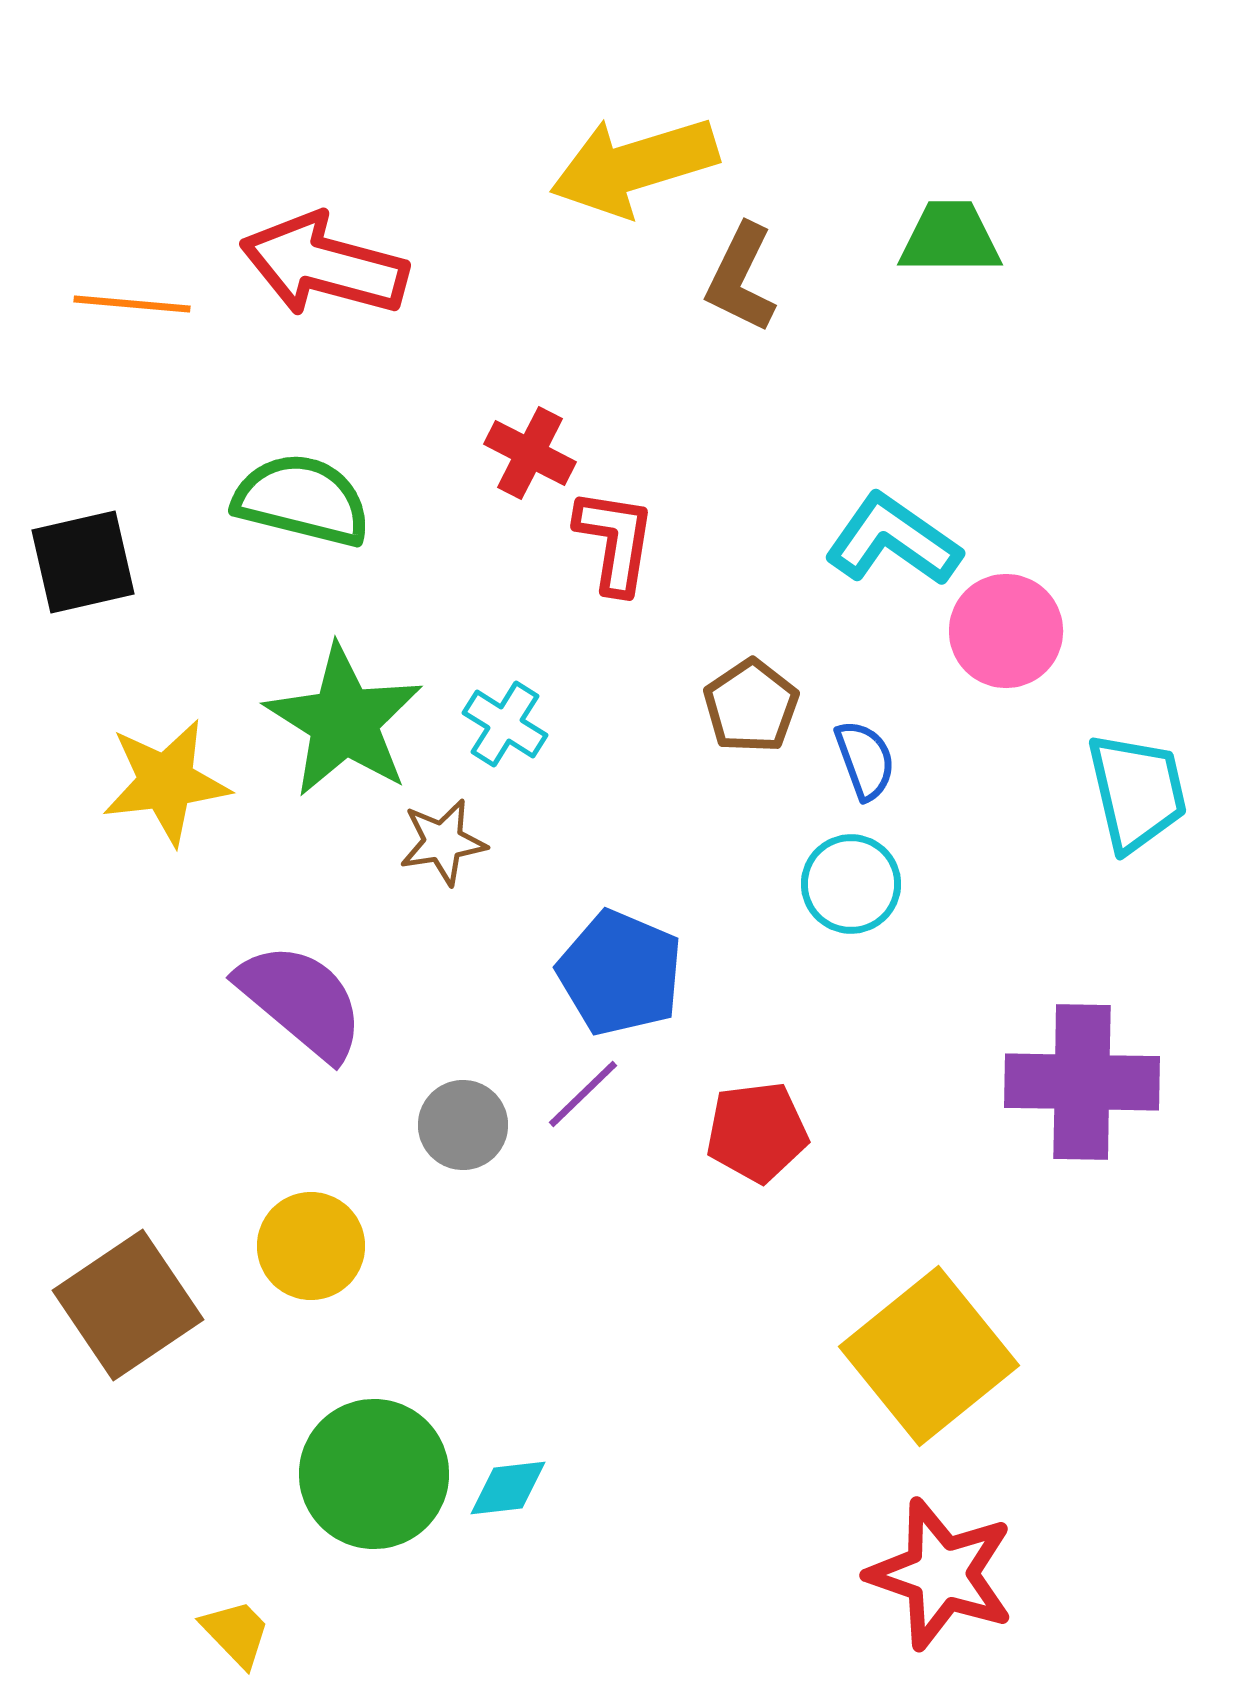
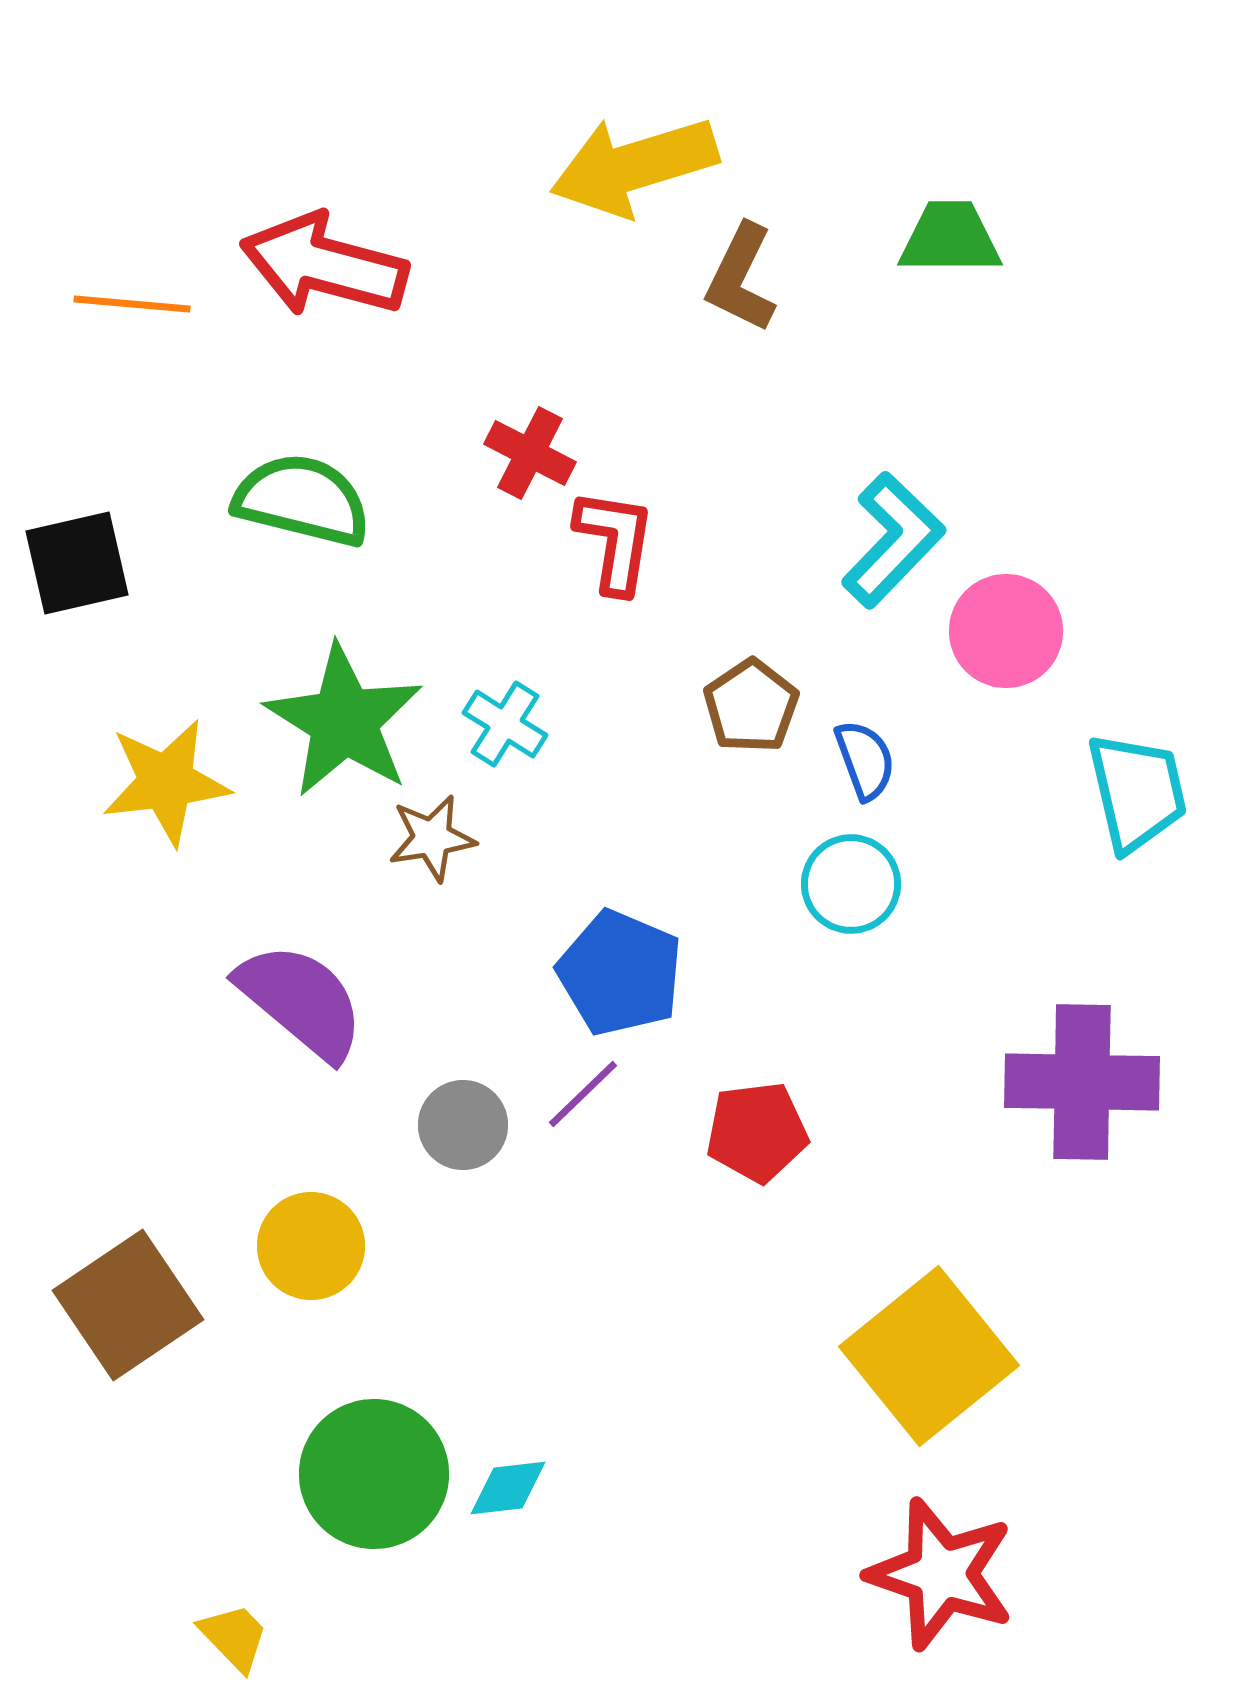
cyan L-shape: rotated 99 degrees clockwise
black square: moved 6 px left, 1 px down
brown star: moved 11 px left, 4 px up
yellow trapezoid: moved 2 px left, 4 px down
